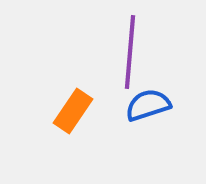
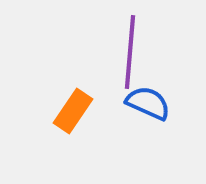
blue semicircle: moved 2 px up; rotated 42 degrees clockwise
